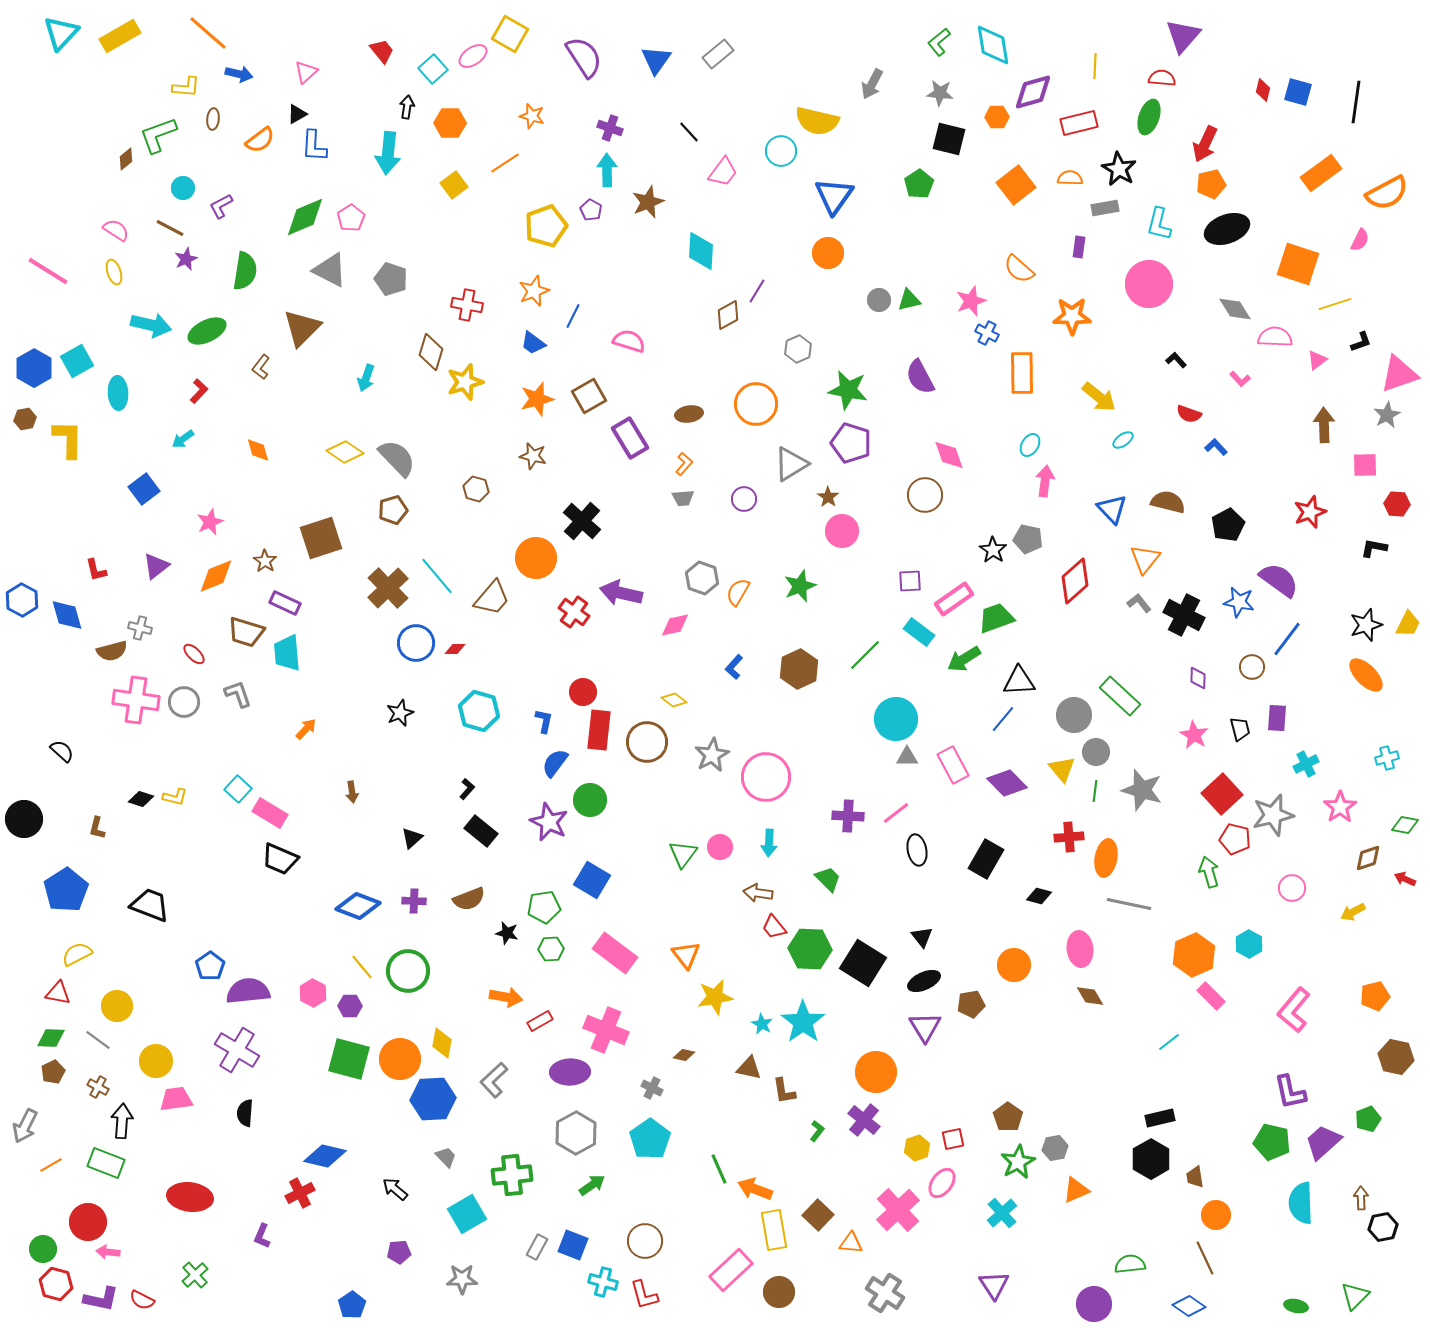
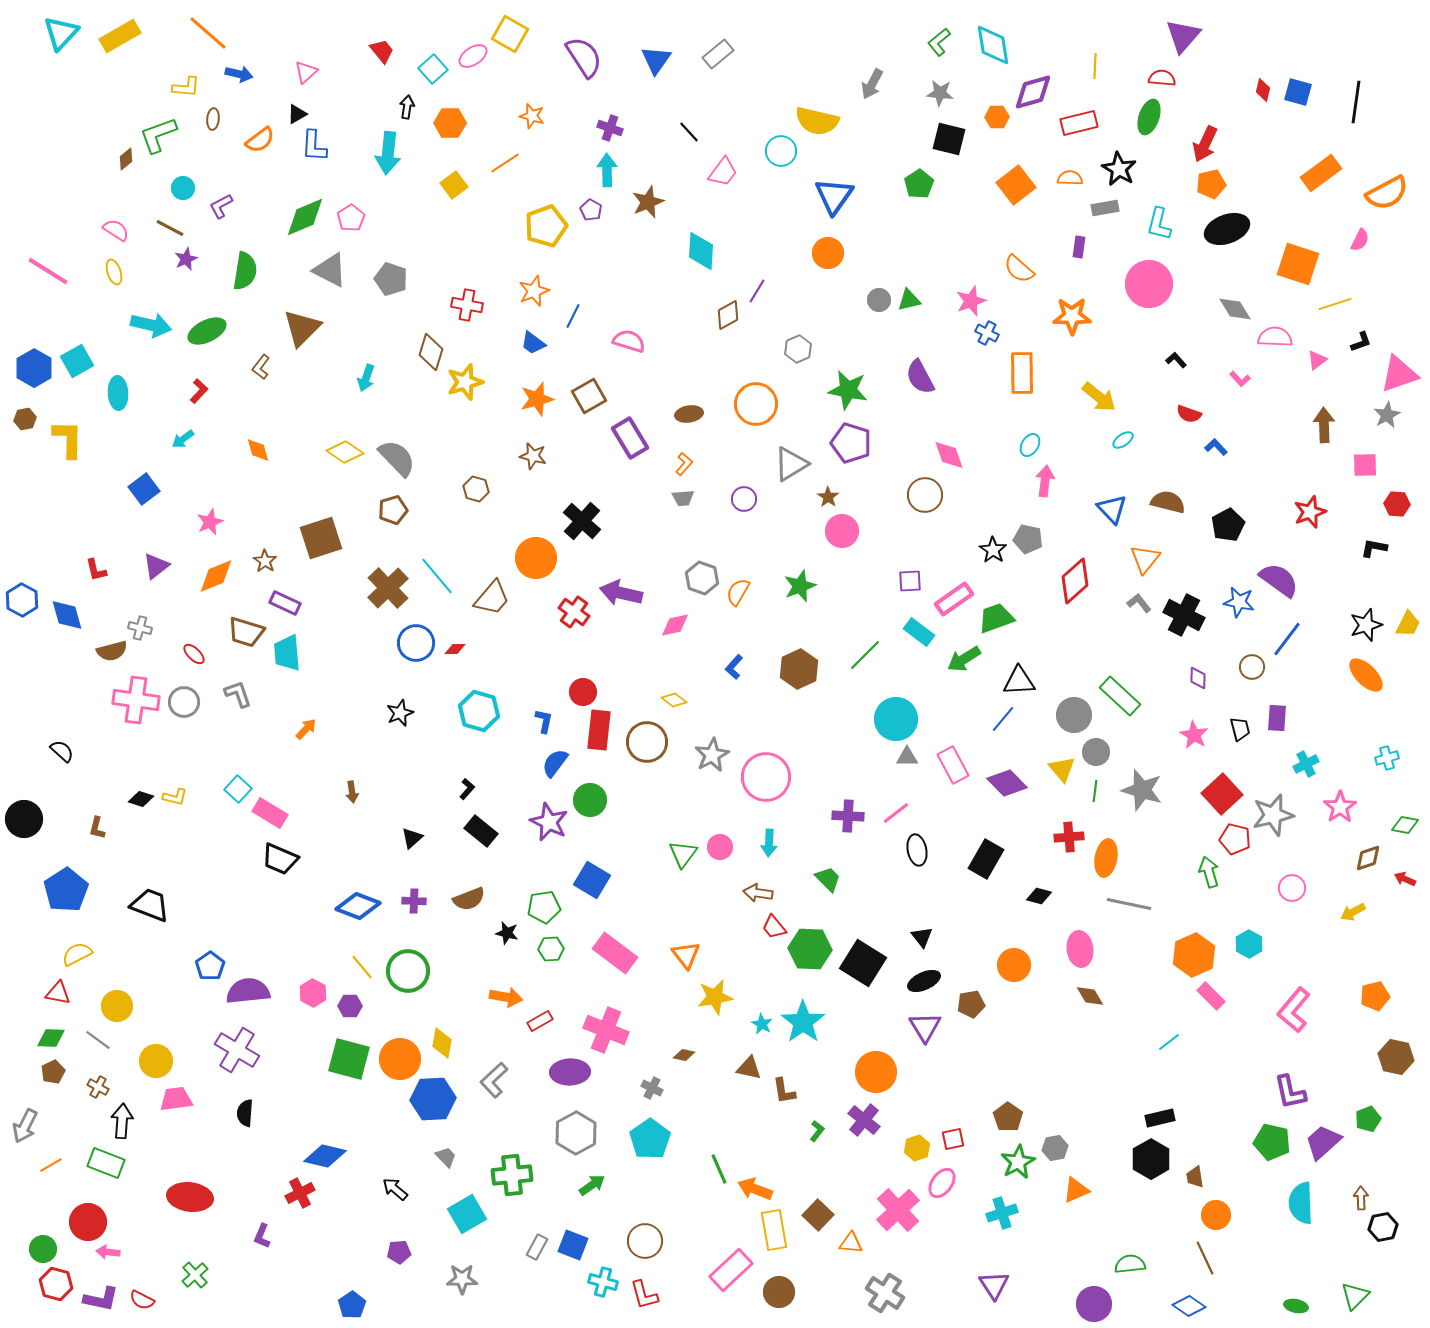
cyan cross at (1002, 1213): rotated 24 degrees clockwise
